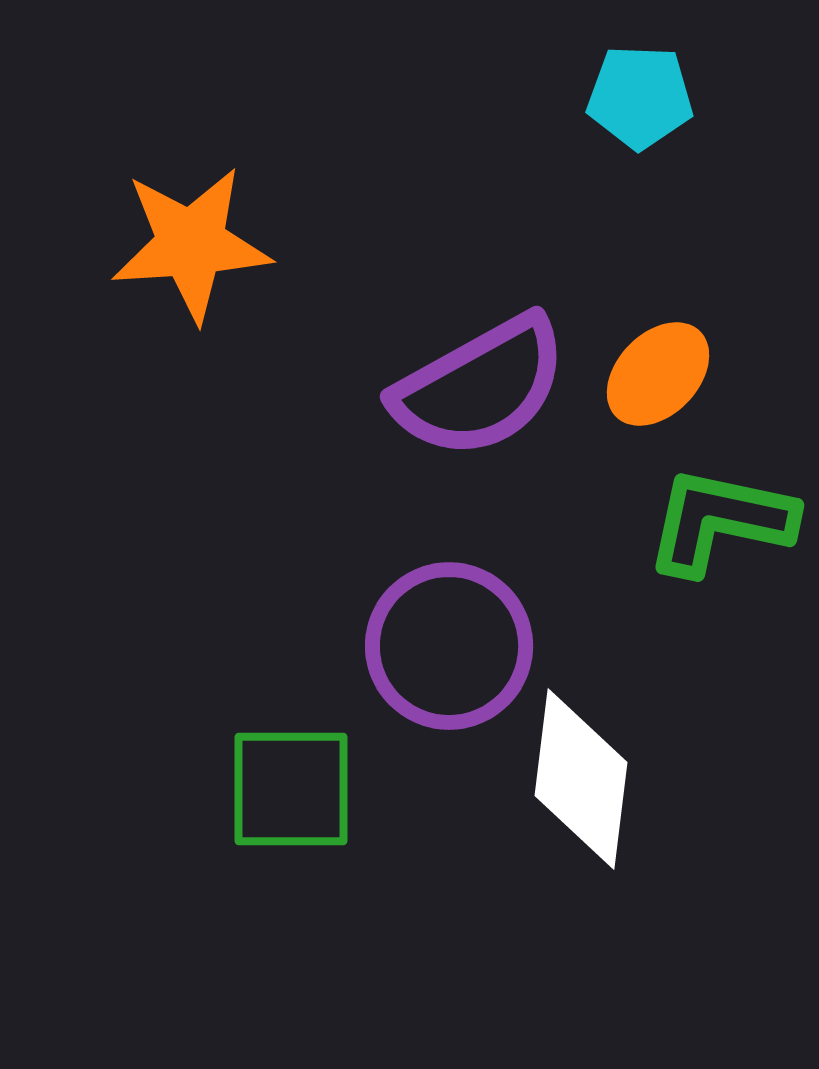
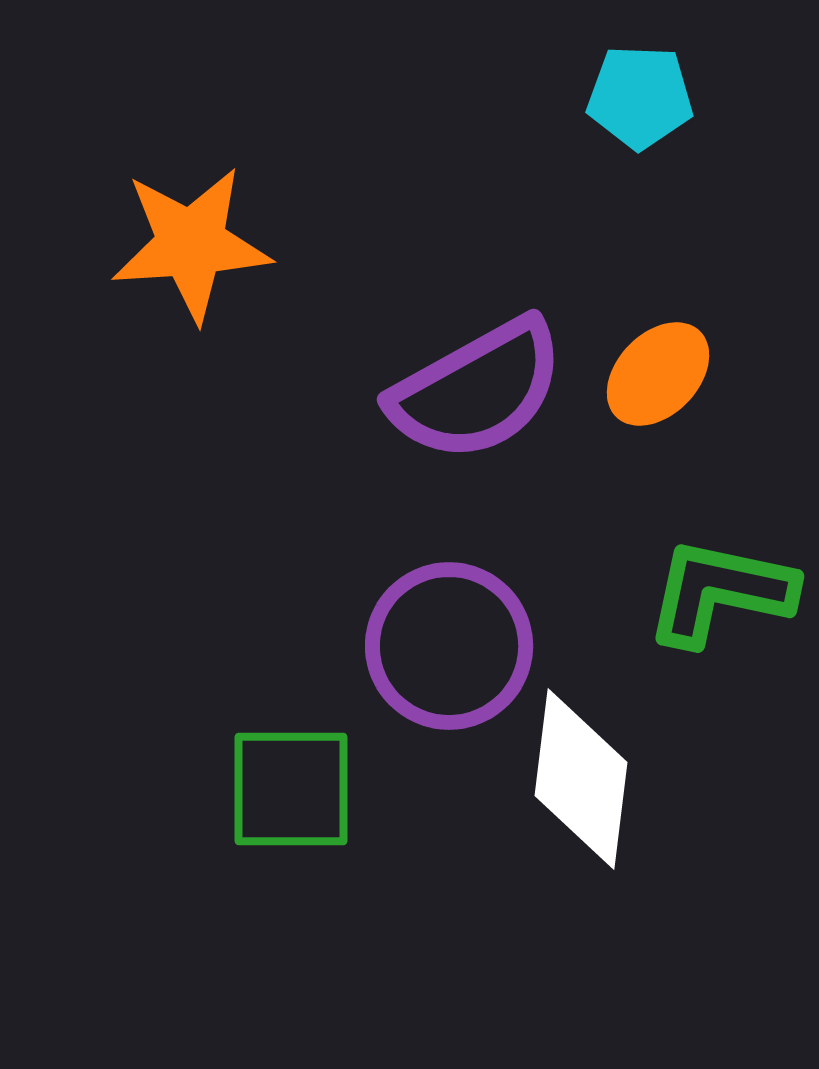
purple semicircle: moved 3 px left, 3 px down
green L-shape: moved 71 px down
